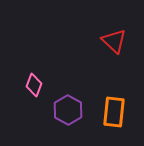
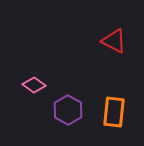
red triangle: rotated 16 degrees counterclockwise
pink diamond: rotated 75 degrees counterclockwise
